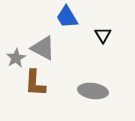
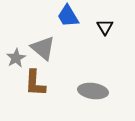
blue trapezoid: moved 1 px right, 1 px up
black triangle: moved 2 px right, 8 px up
gray triangle: rotated 12 degrees clockwise
